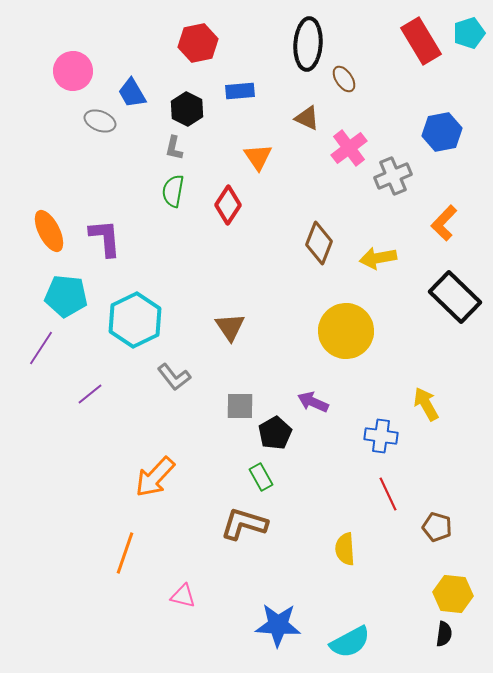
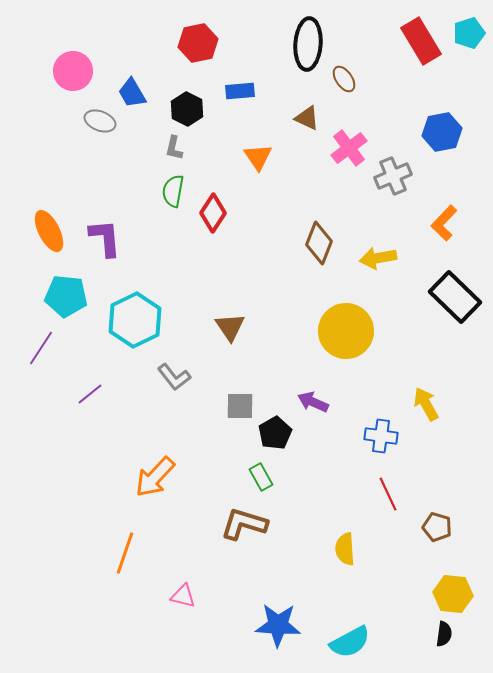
red diamond at (228, 205): moved 15 px left, 8 px down
